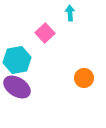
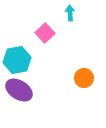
purple ellipse: moved 2 px right, 3 px down
